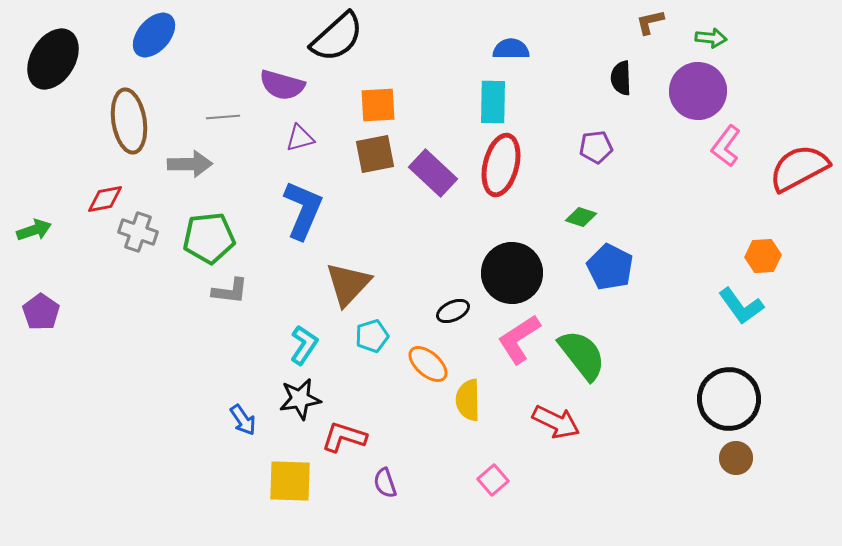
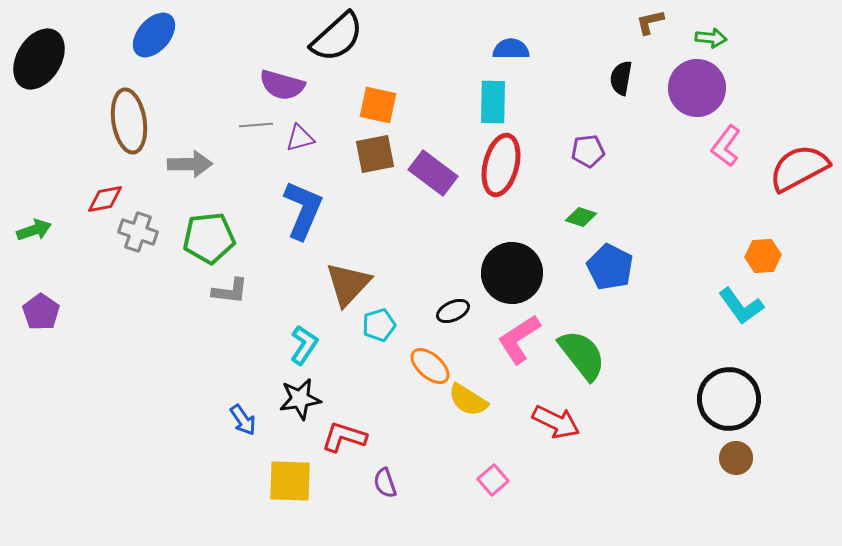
black ellipse at (53, 59): moved 14 px left
black semicircle at (621, 78): rotated 12 degrees clockwise
purple circle at (698, 91): moved 1 px left, 3 px up
orange square at (378, 105): rotated 15 degrees clockwise
gray line at (223, 117): moved 33 px right, 8 px down
purple pentagon at (596, 147): moved 8 px left, 4 px down
purple rectangle at (433, 173): rotated 6 degrees counterclockwise
cyan pentagon at (372, 336): moved 7 px right, 11 px up
orange ellipse at (428, 364): moved 2 px right, 2 px down
yellow semicircle at (468, 400): rotated 57 degrees counterclockwise
